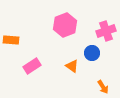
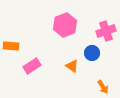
orange rectangle: moved 6 px down
